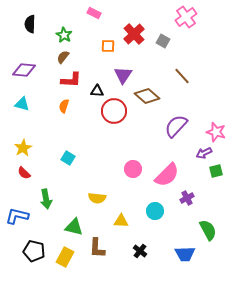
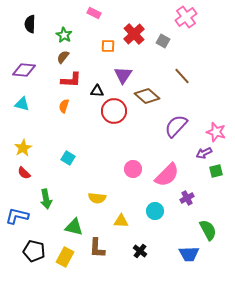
blue trapezoid: moved 4 px right
